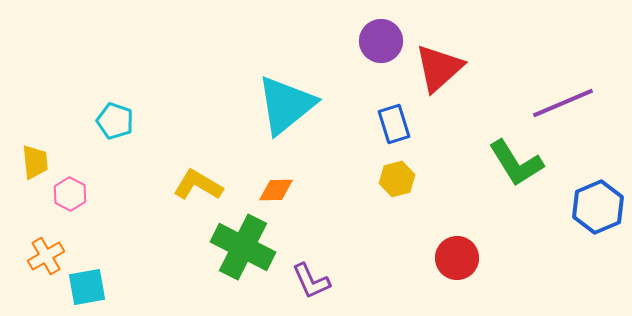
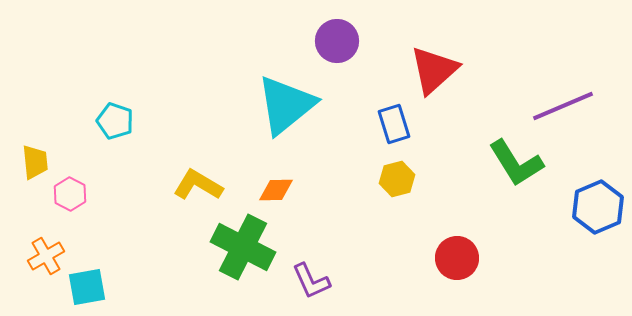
purple circle: moved 44 px left
red triangle: moved 5 px left, 2 px down
purple line: moved 3 px down
